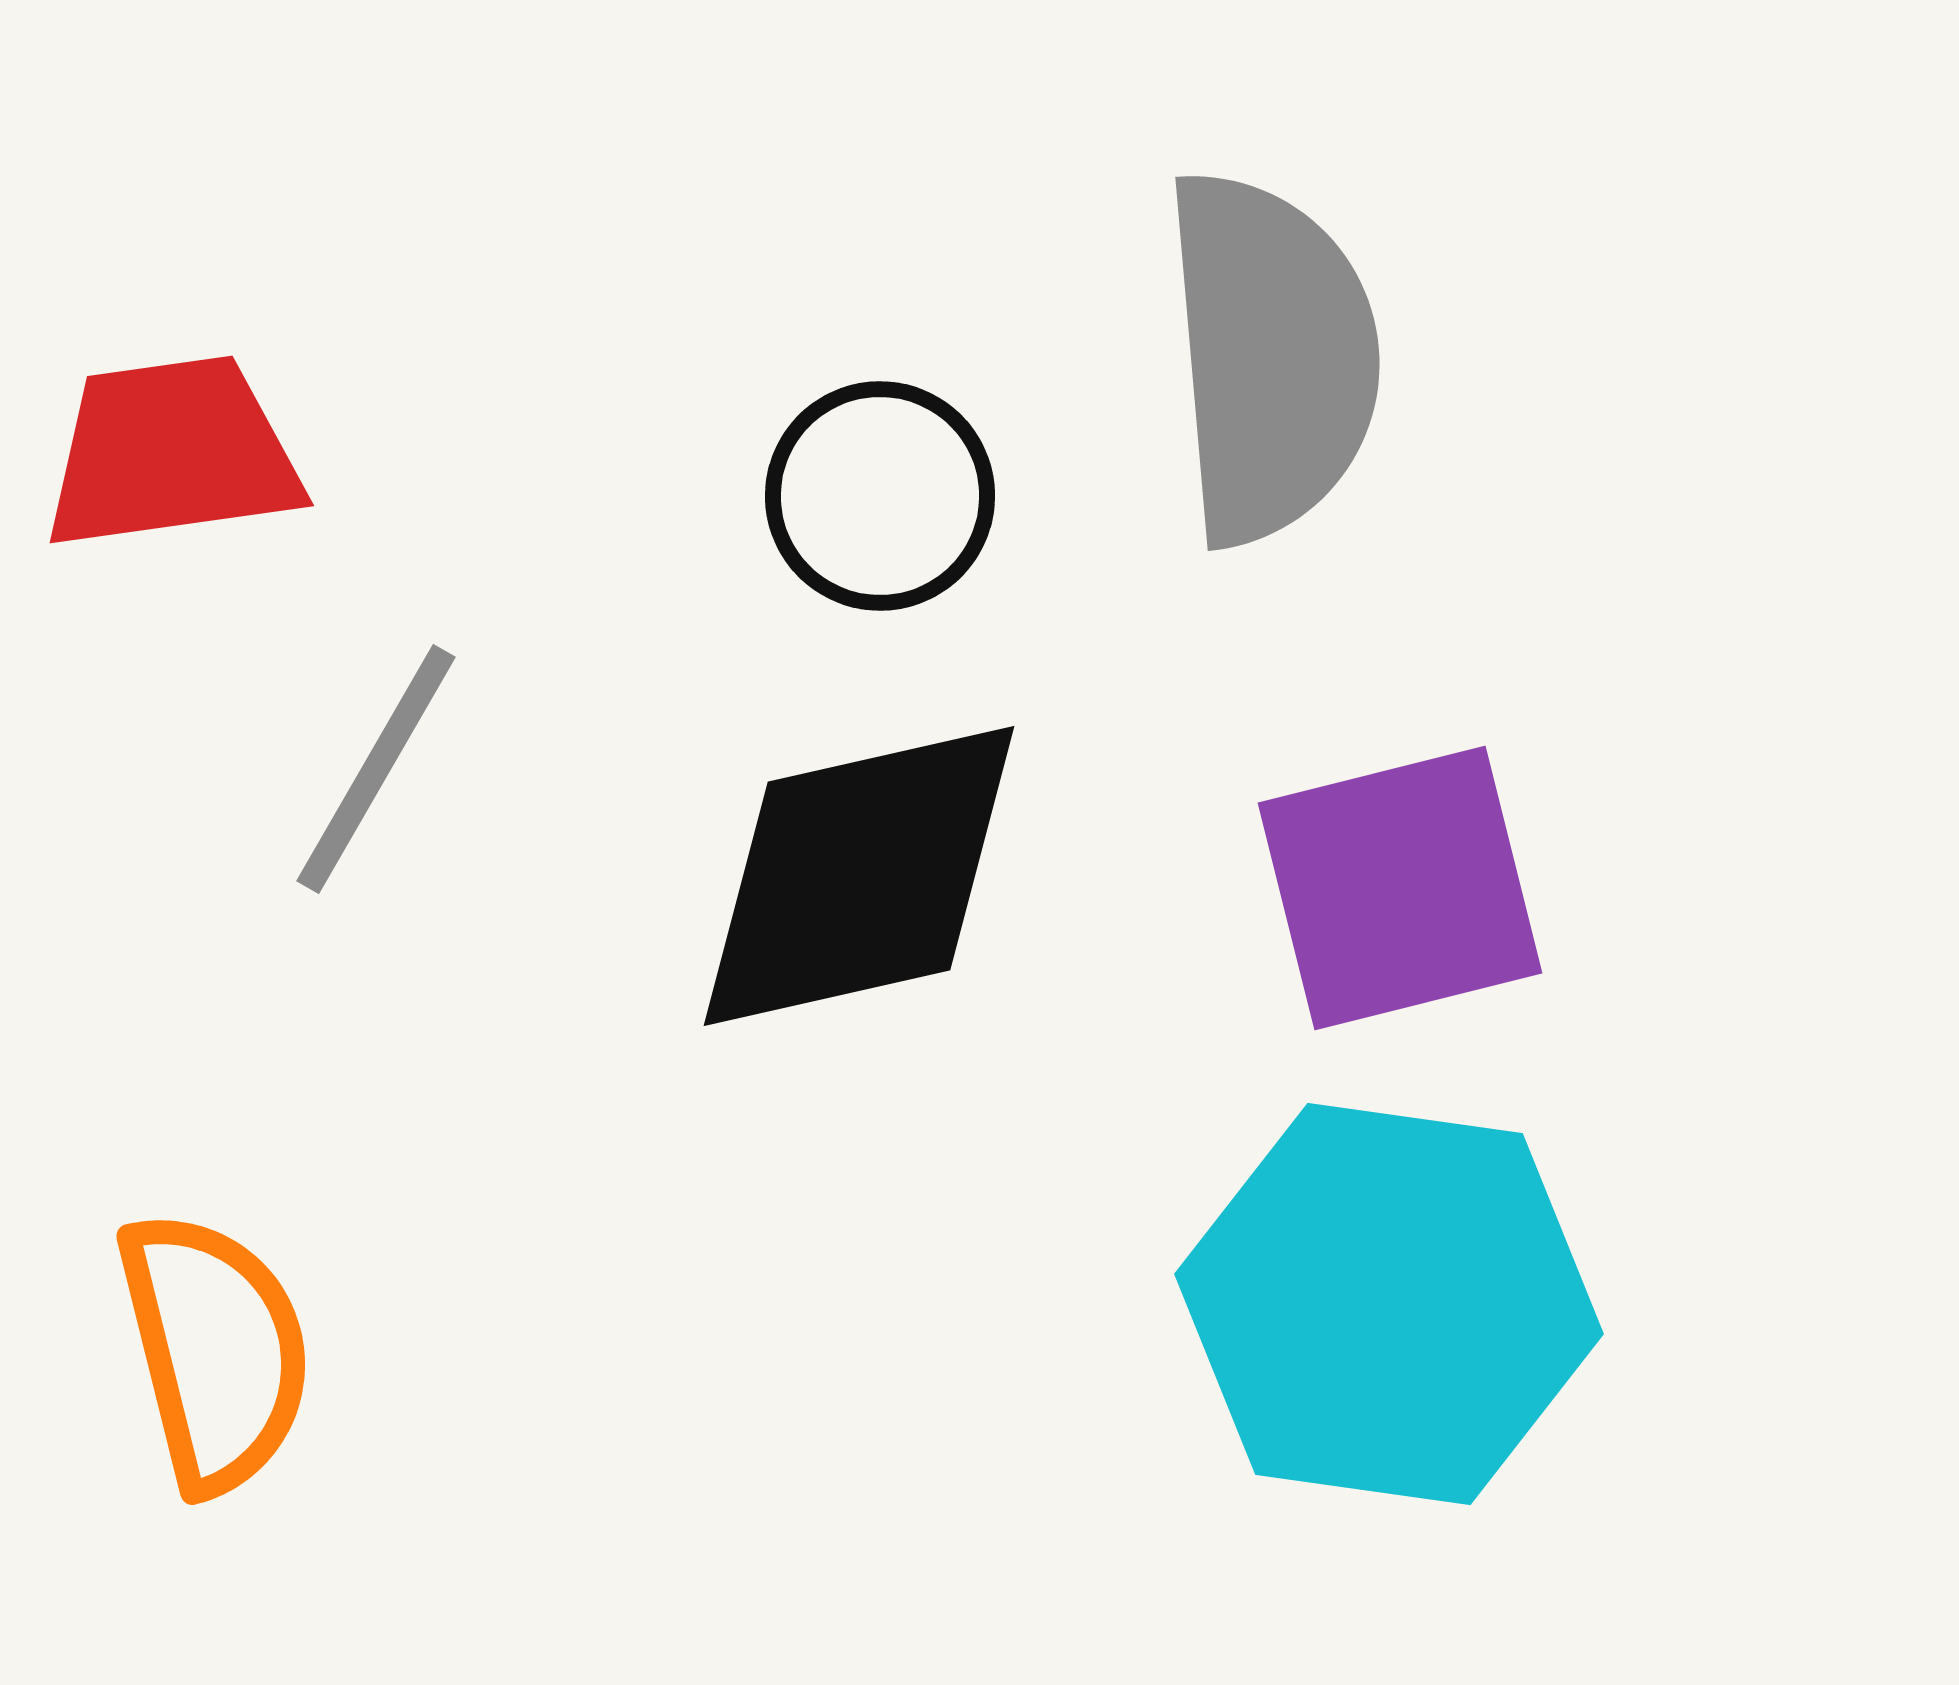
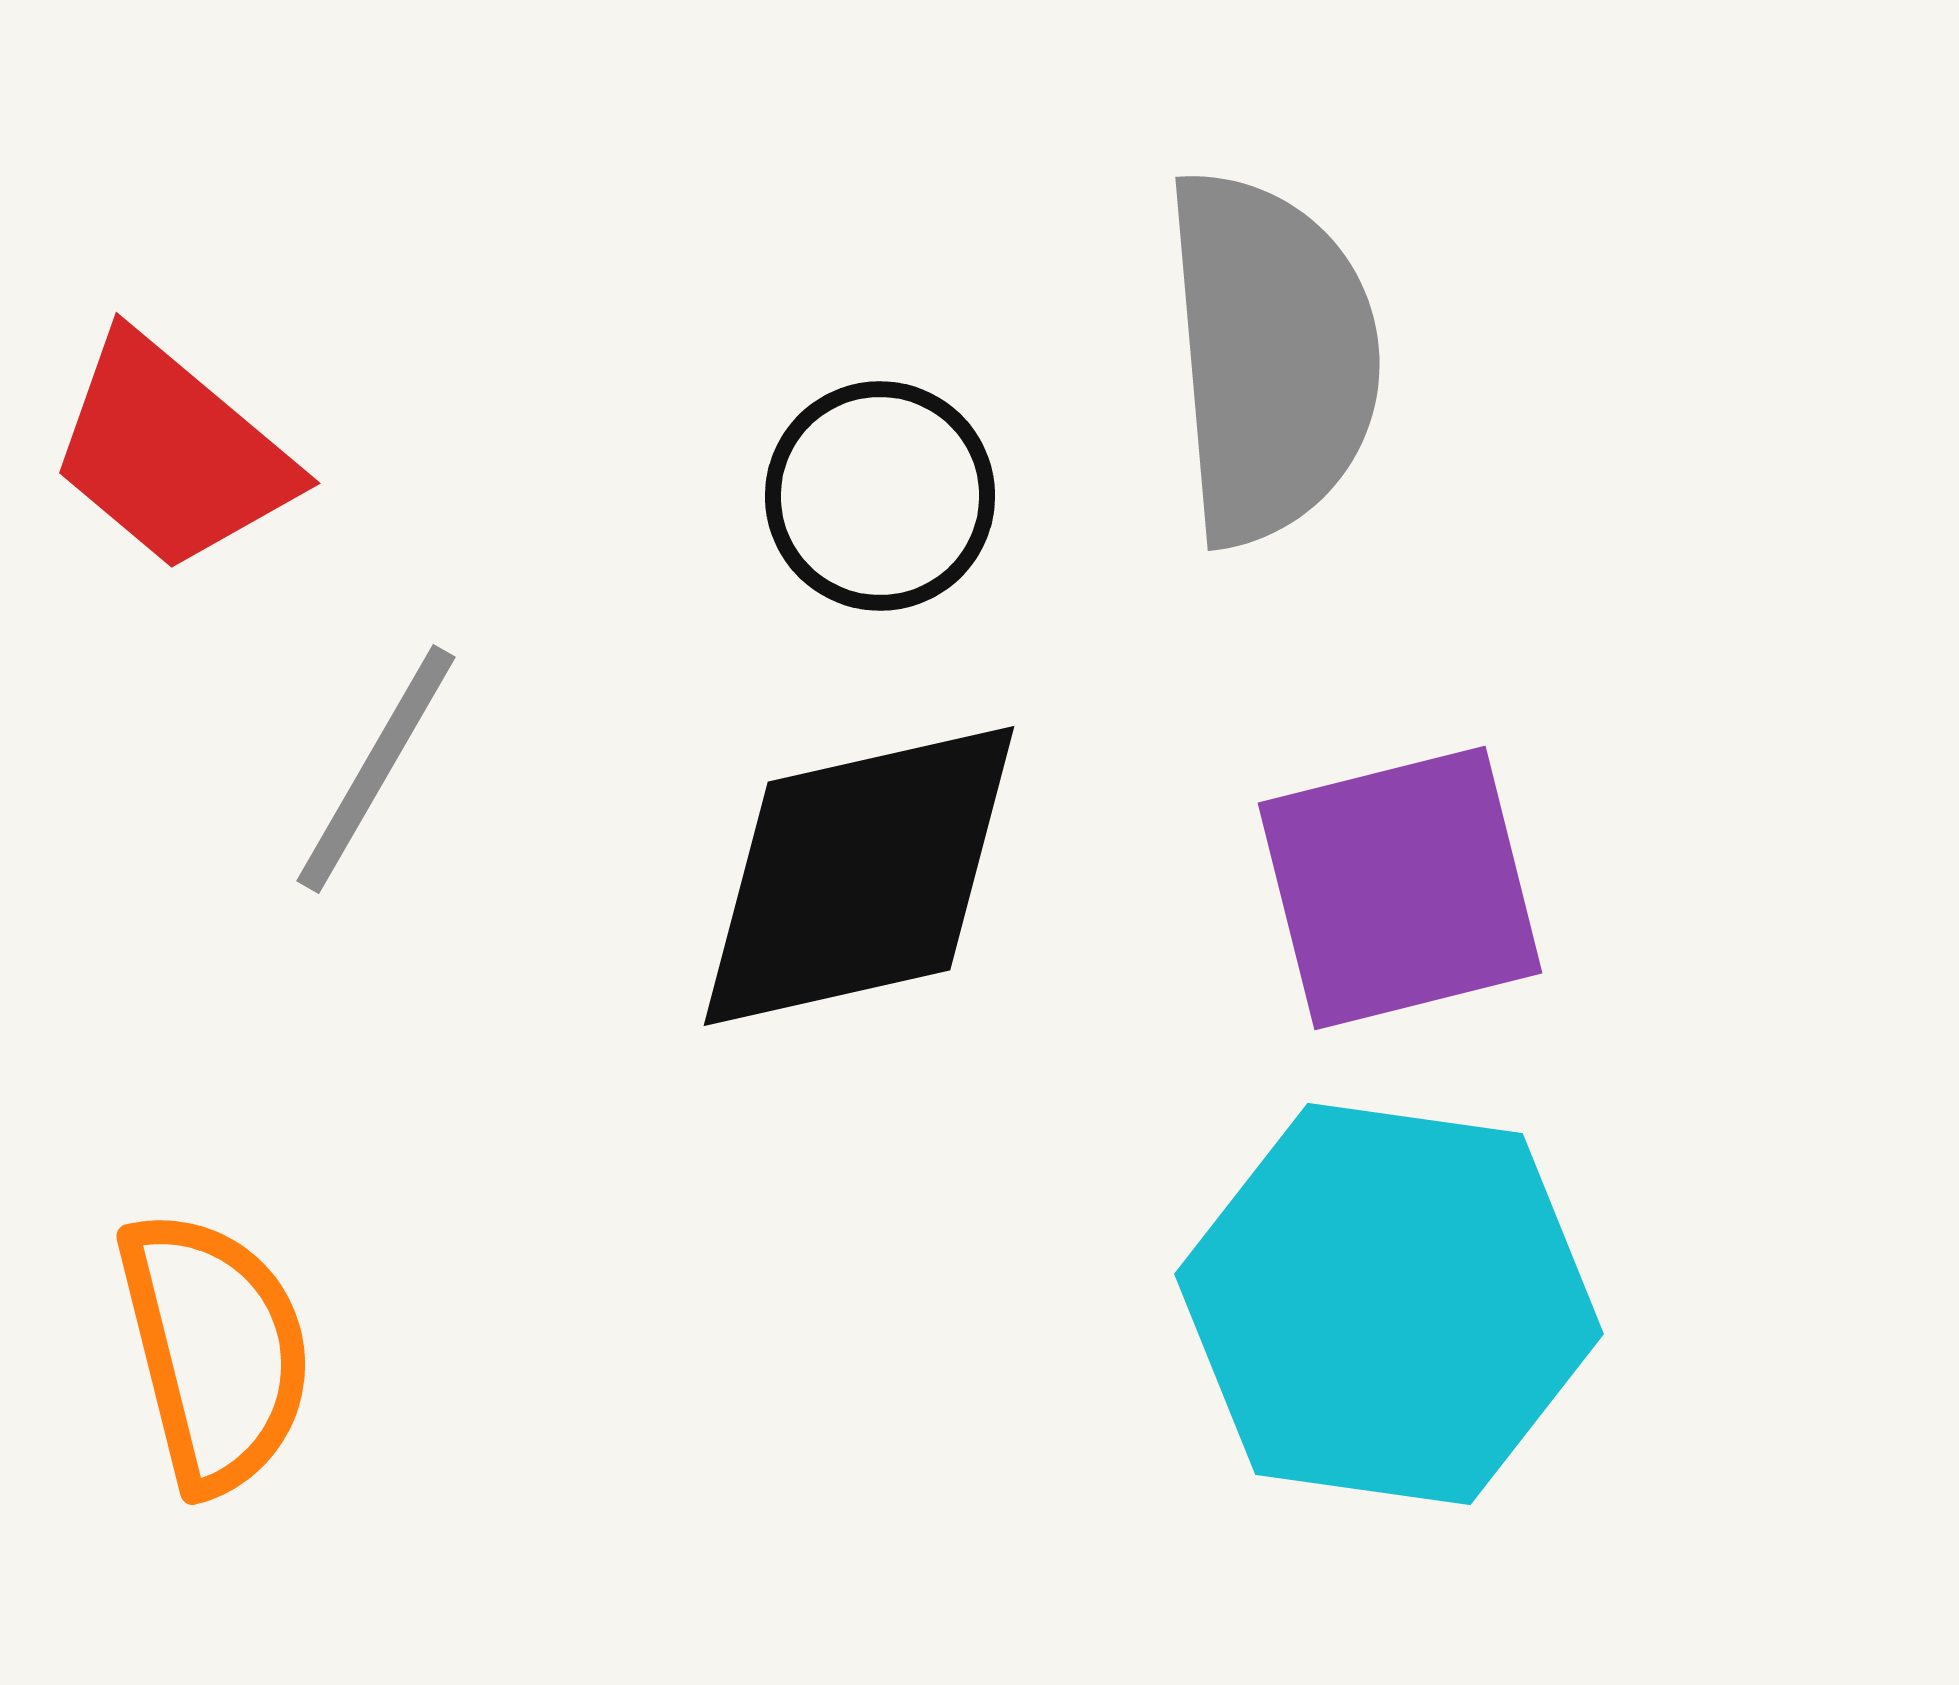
red trapezoid: rotated 132 degrees counterclockwise
